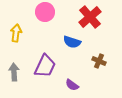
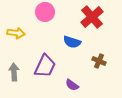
red cross: moved 2 px right
yellow arrow: rotated 90 degrees clockwise
